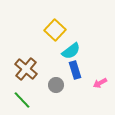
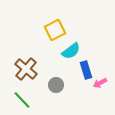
yellow square: rotated 20 degrees clockwise
blue rectangle: moved 11 px right
